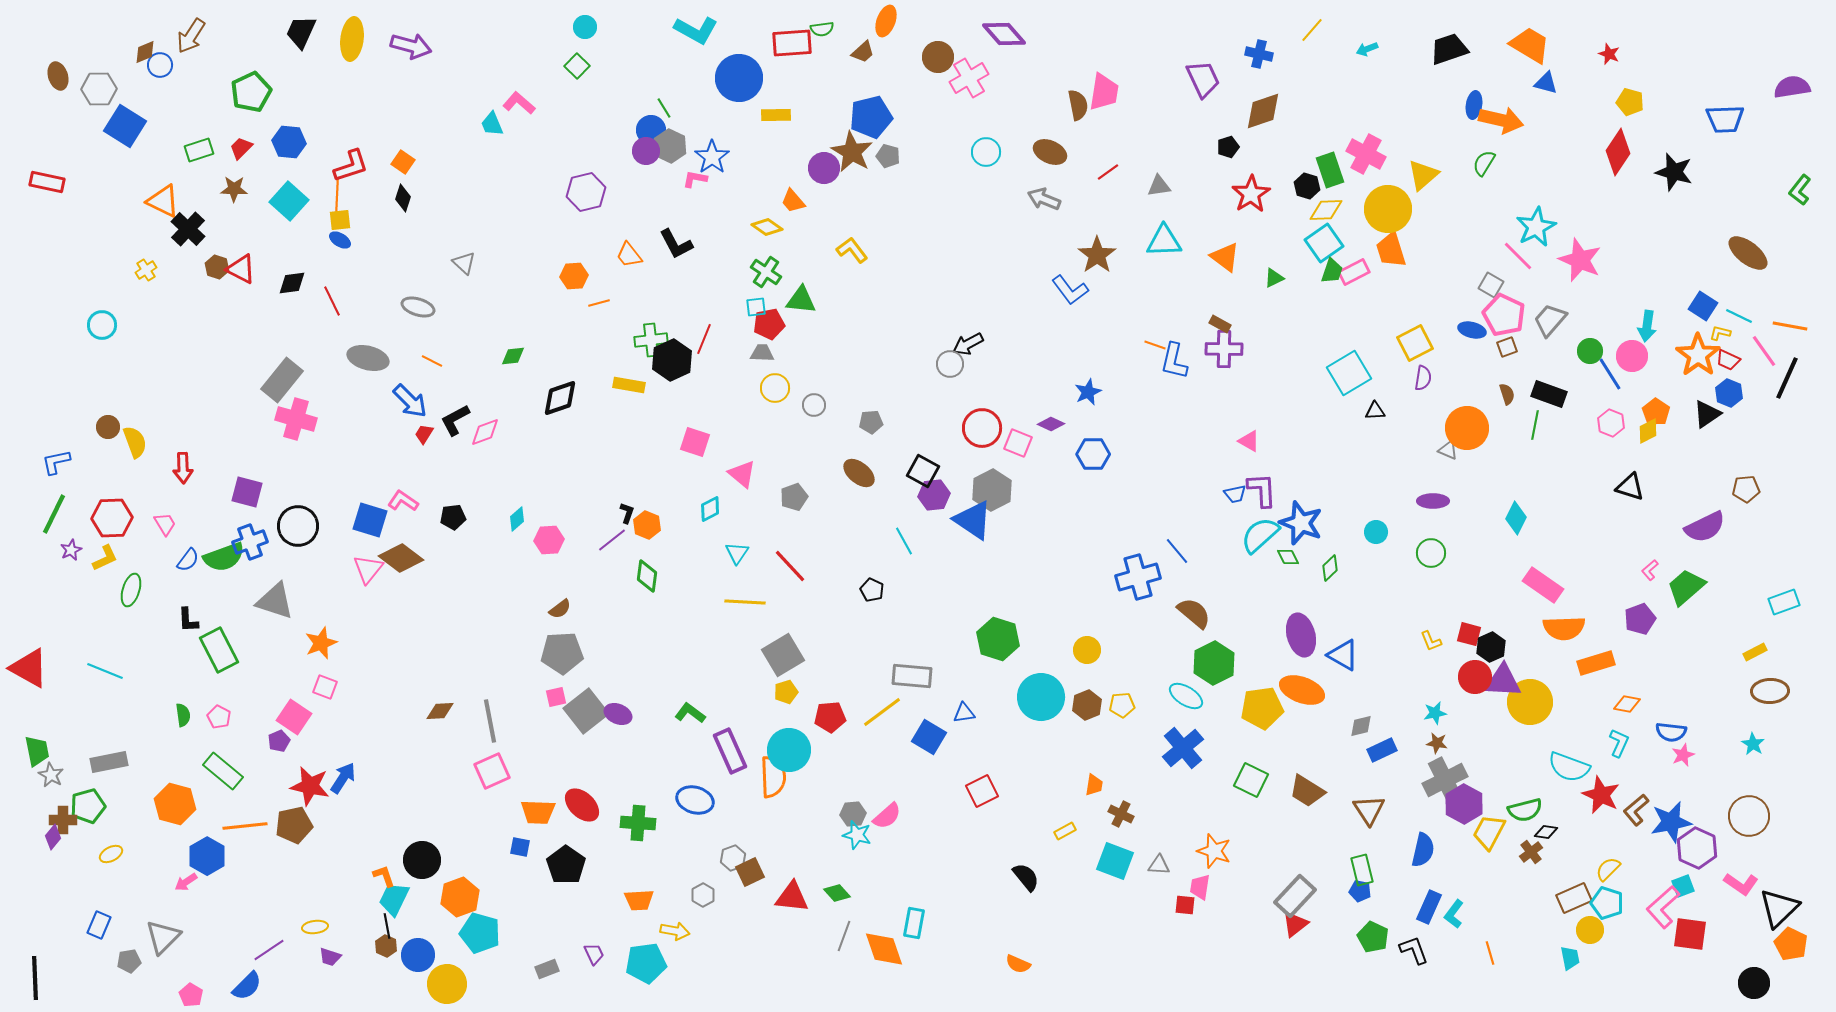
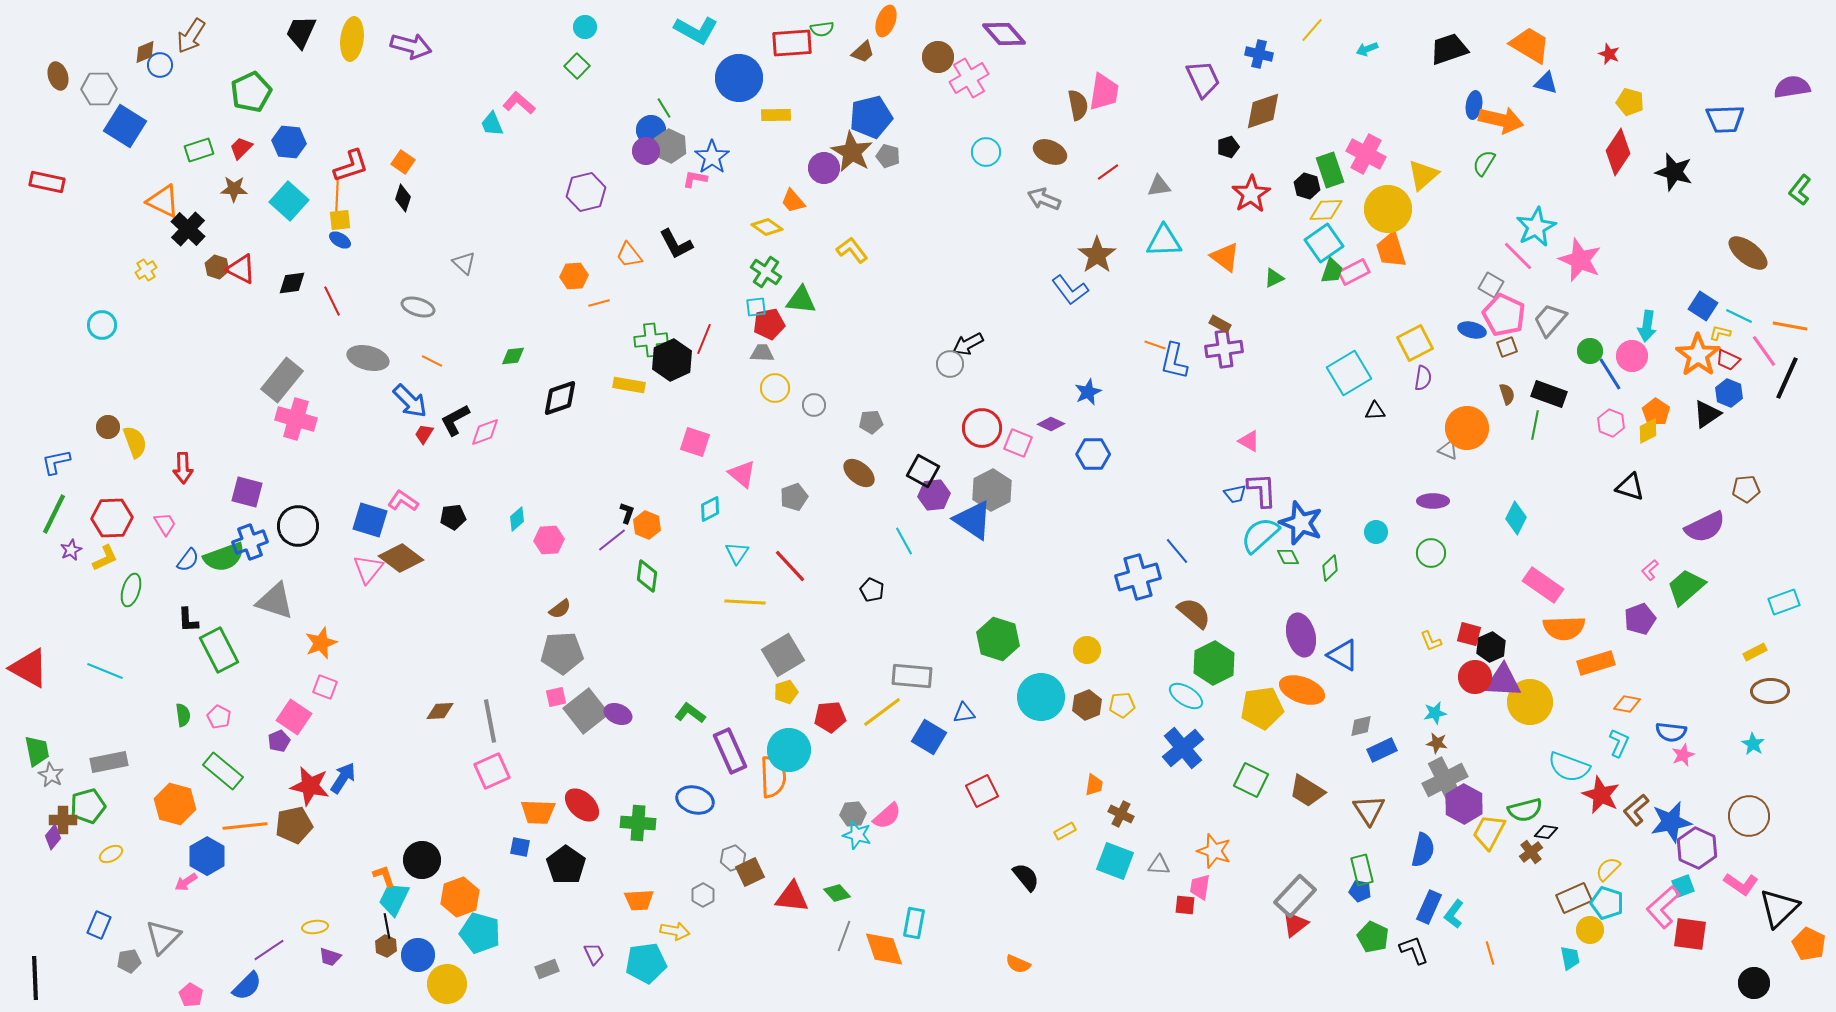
purple cross at (1224, 349): rotated 9 degrees counterclockwise
orange pentagon at (1791, 944): moved 18 px right
